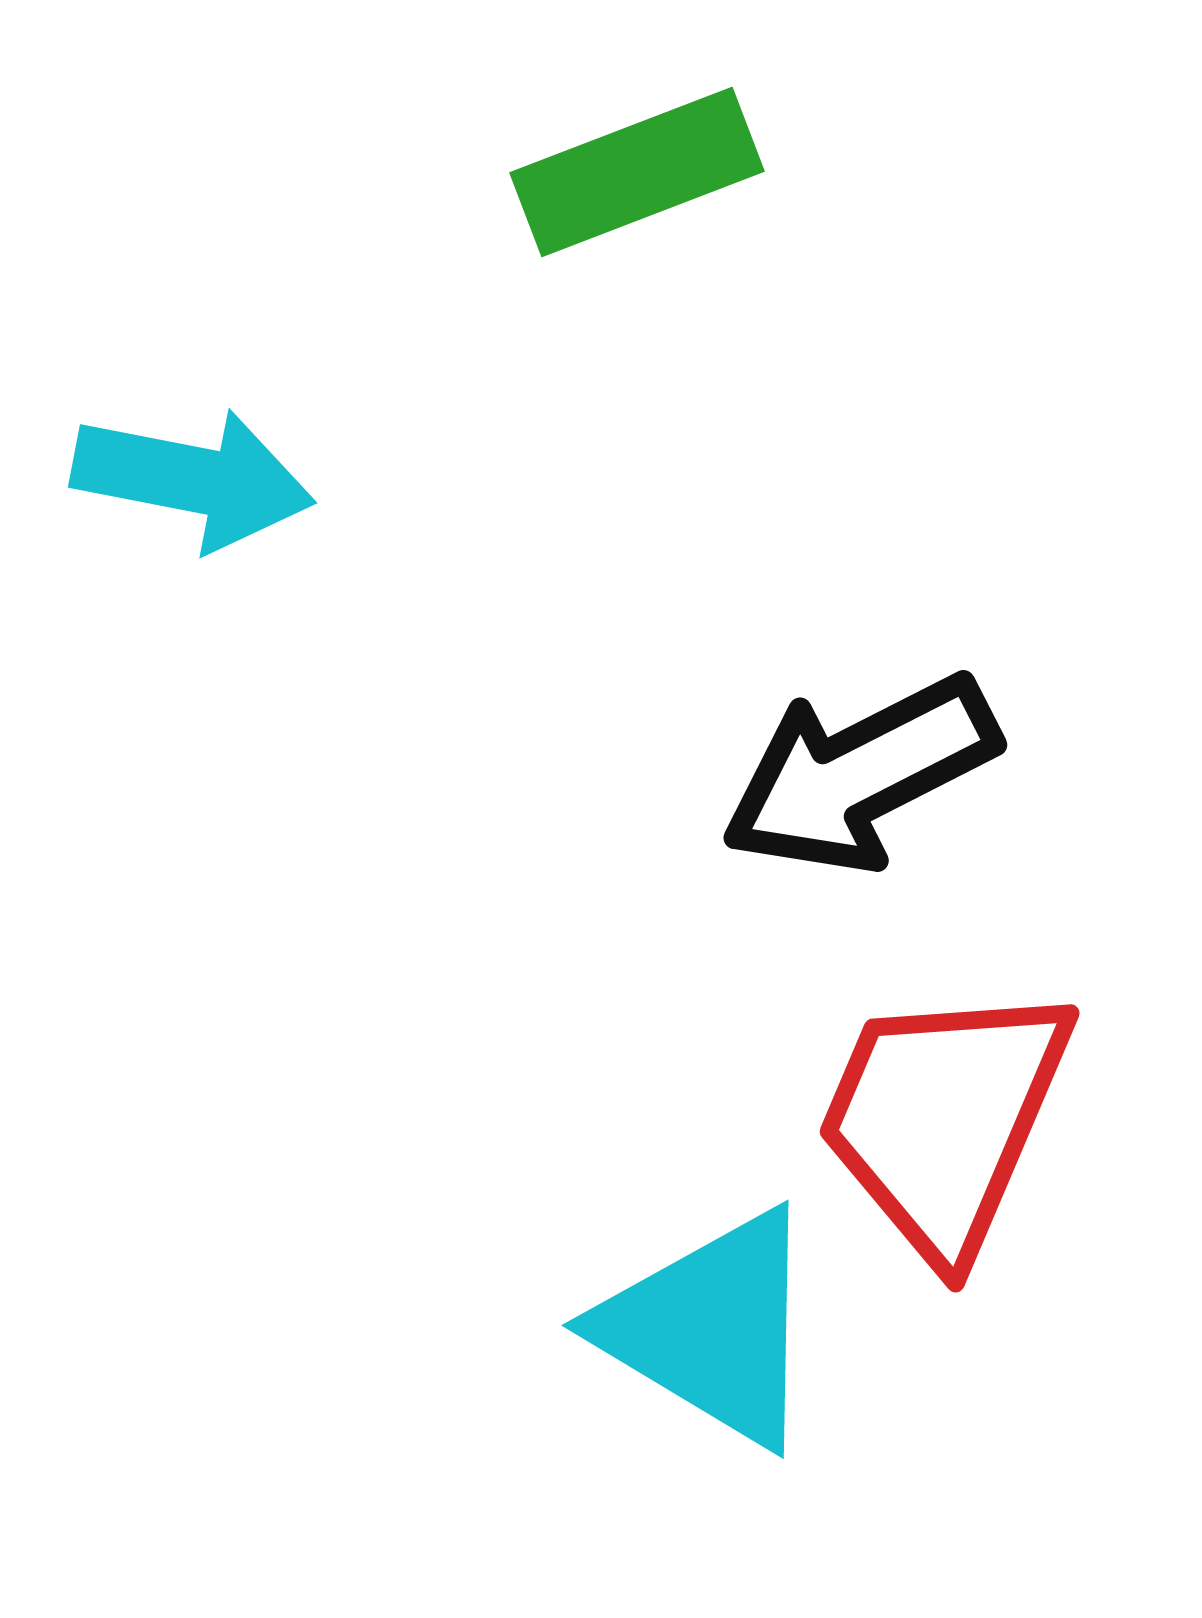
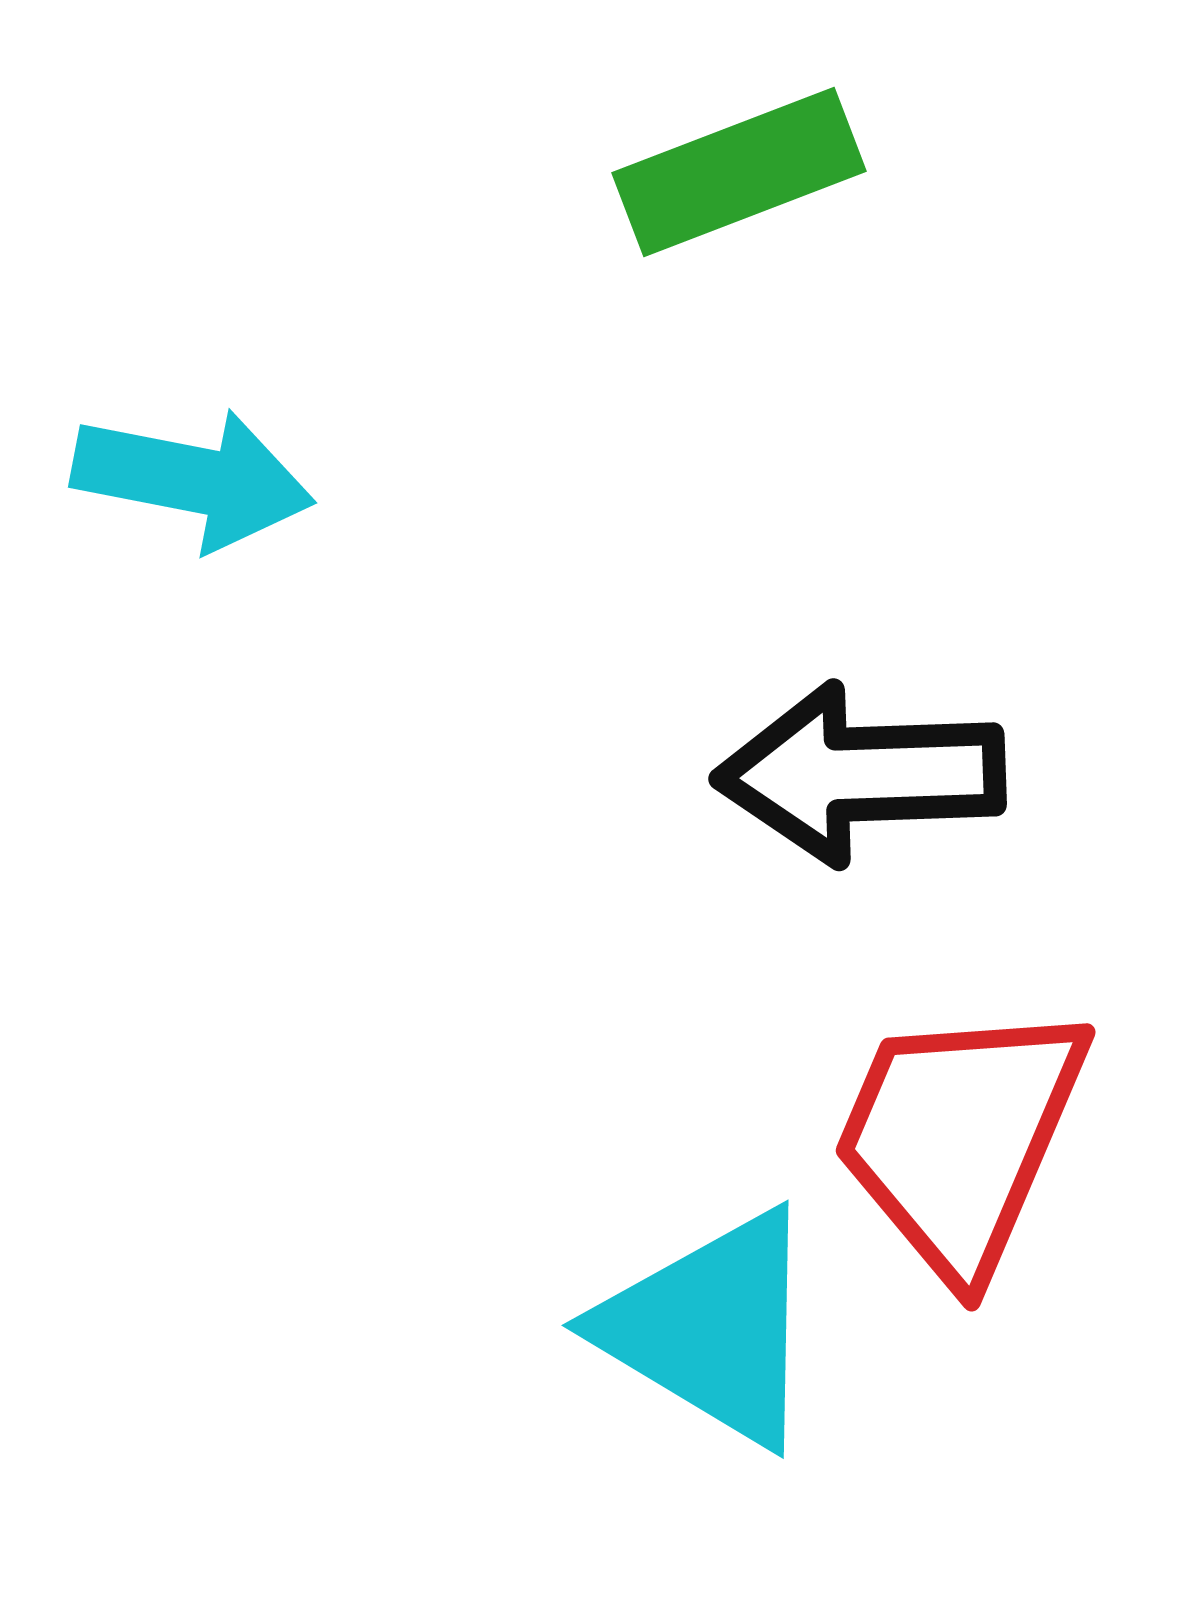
green rectangle: moved 102 px right
black arrow: rotated 25 degrees clockwise
red trapezoid: moved 16 px right, 19 px down
